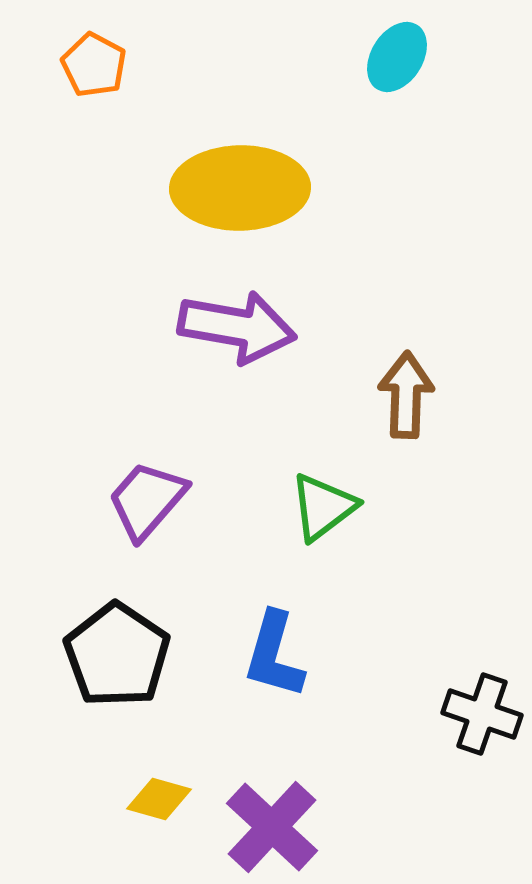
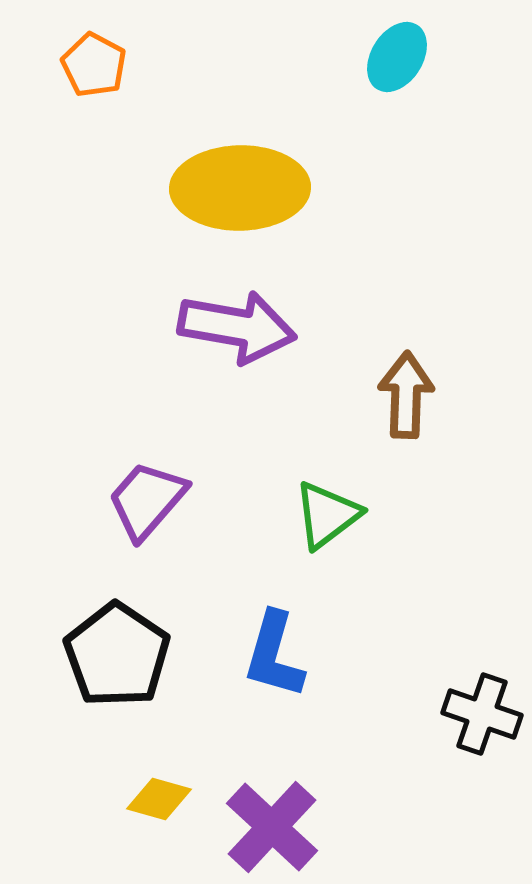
green triangle: moved 4 px right, 8 px down
